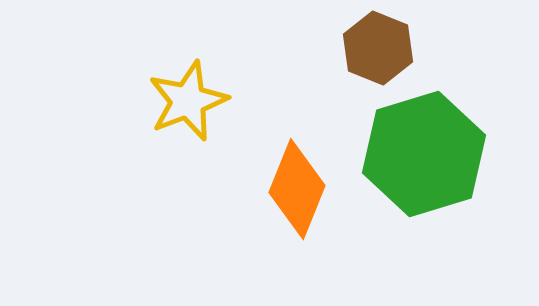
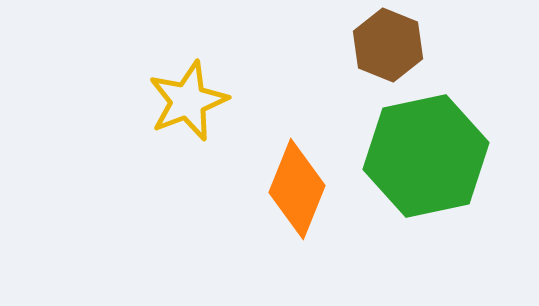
brown hexagon: moved 10 px right, 3 px up
green hexagon: moved 2 px right, 2 px down; rotated 5 degrees clockwise
